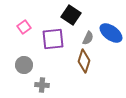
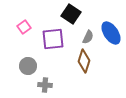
black square: moved 1 px up
blue ellipse: rotated 20 degrees clockwise
gray semicircle: moved 1 px up
gray circle: moved 4 px right, 1 px down
gray cross: moved 3 px right
